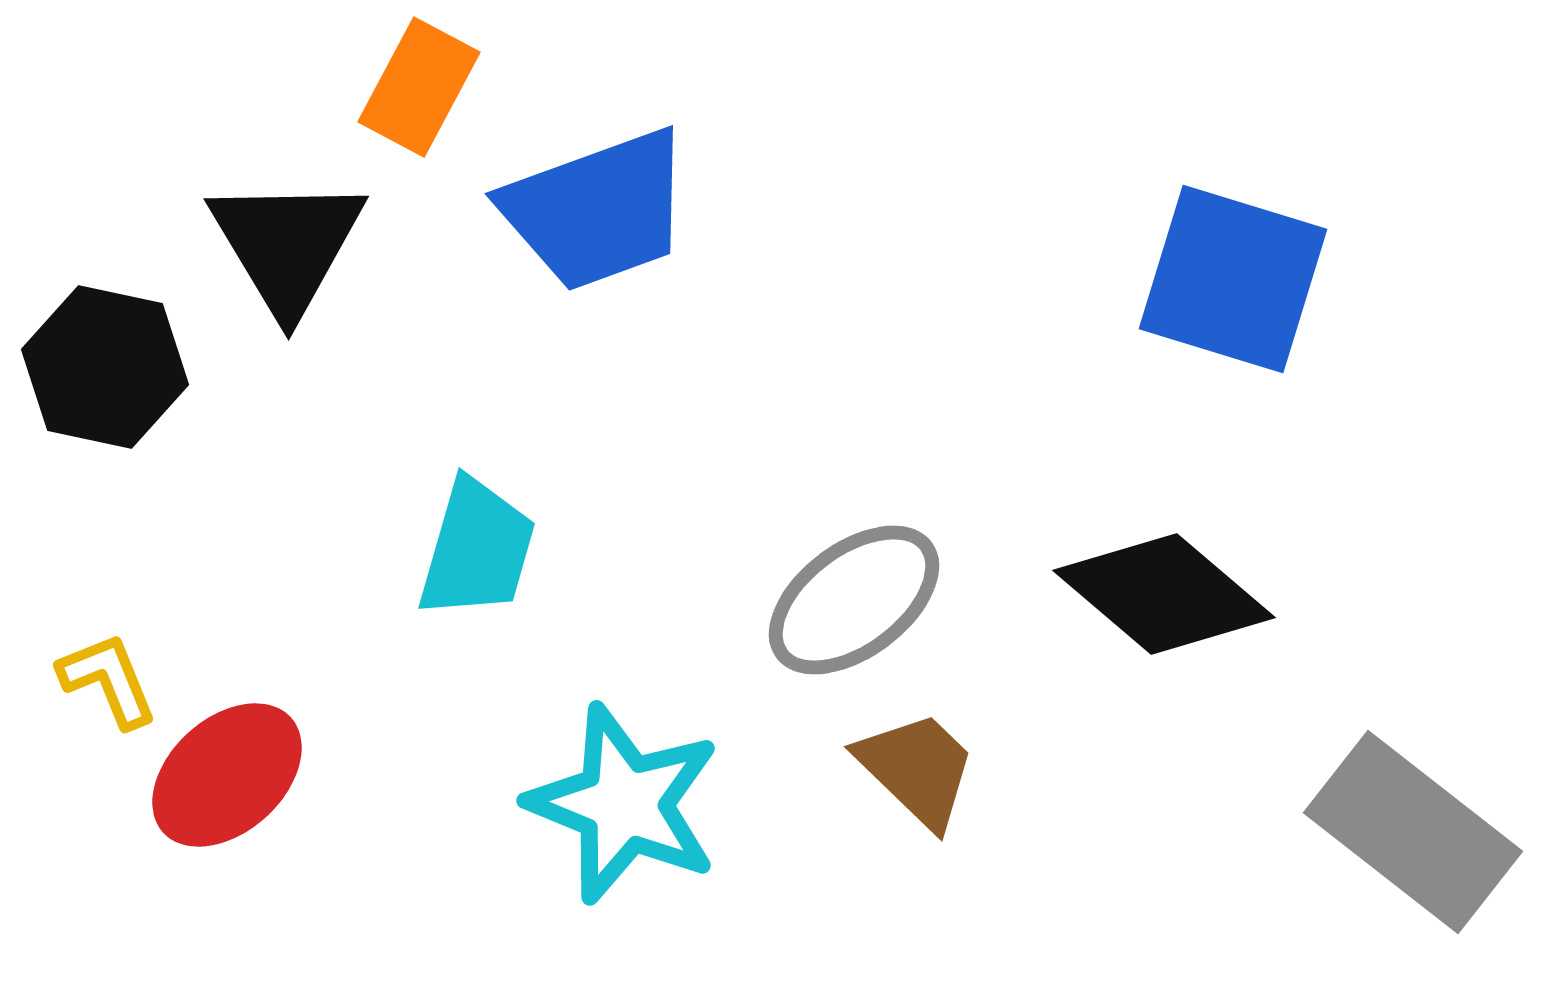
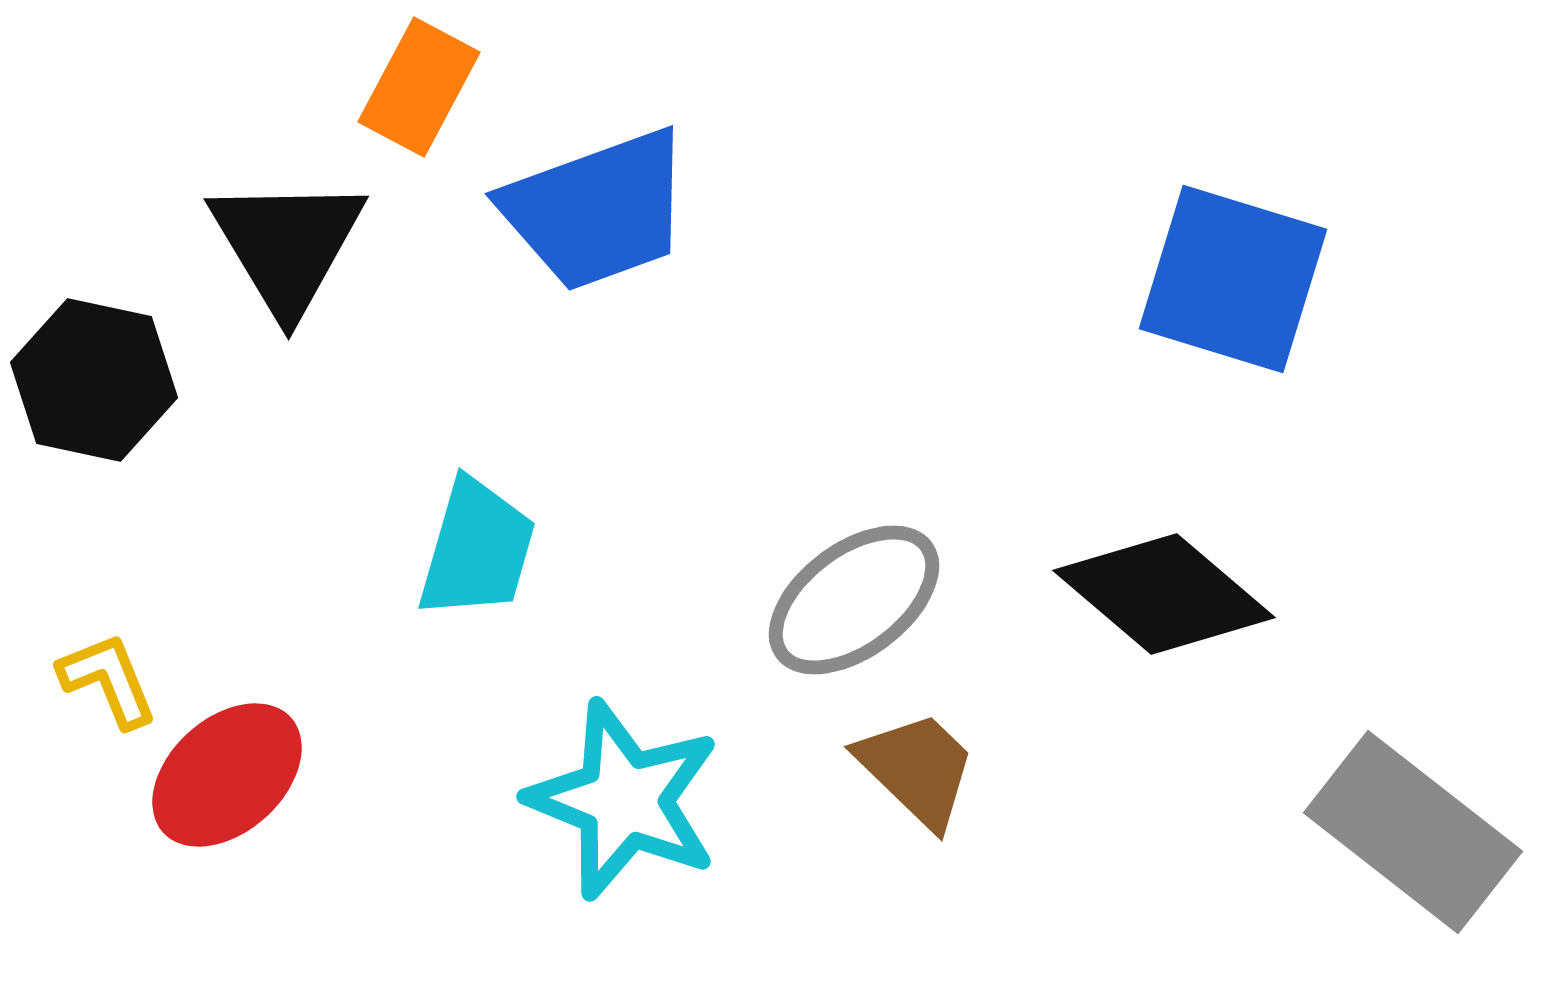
black hexagon: moved 11 px left, 13 px down
cyan star: moved 4 px up
